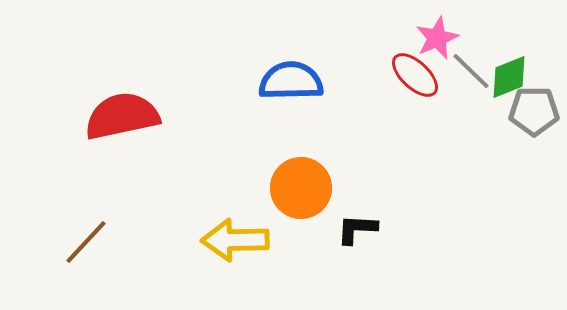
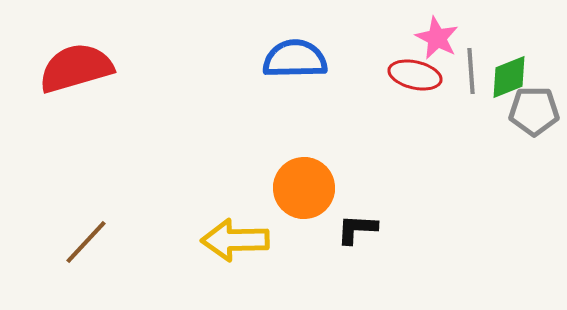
pink star: rotated 21 degrees counterclockwise
gray line: rotated 42 degrees clockwise
red ellipse: rotated 30 degrees counterclockwise
blue semicircle: moved 4 px right, 22 px up
red semicircle: moved 46 px left, 48 px up; rotated 4 degrees counterclockwise
orange circle: moved 3 px right
